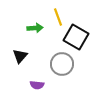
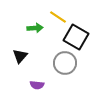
yellow line: rotated 36 degrees counterclockwise
gray circle: moved 3 px right, 1 px up
